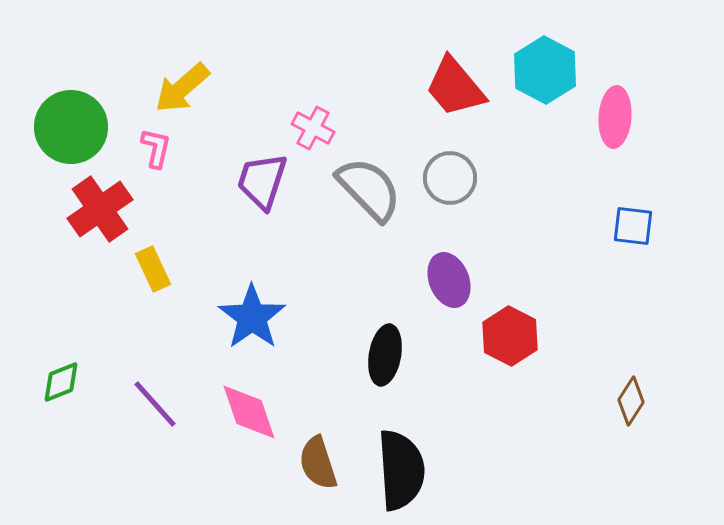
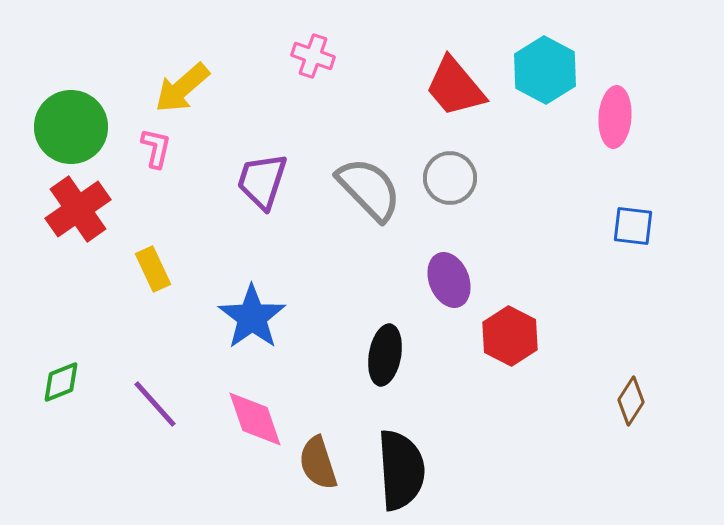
pink cross: moved 72 px up; rotated 9 degrees counterclockwise
red cross: moved 22 px left
pink diamond: moved 6 px right, 7 px down
